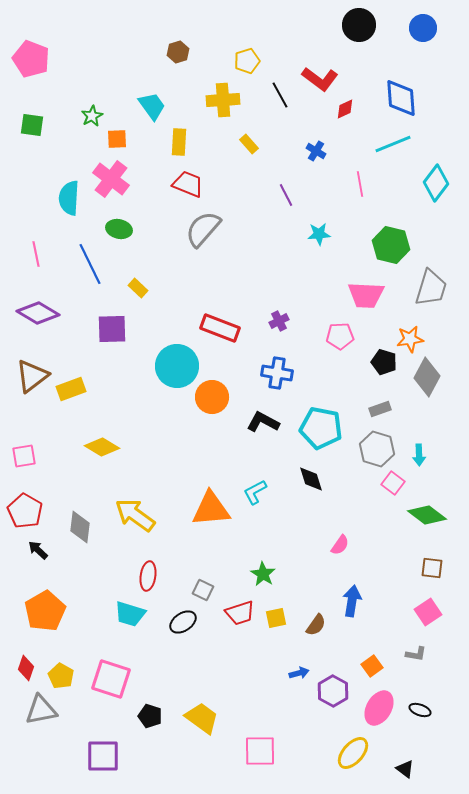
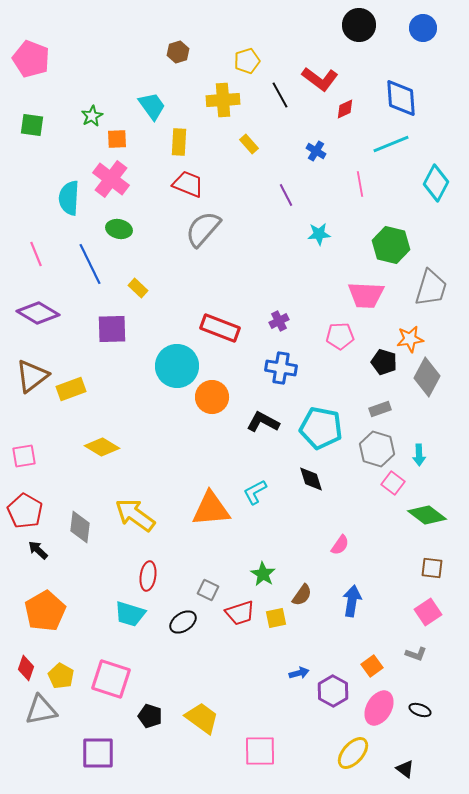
cyan line at (393, 144): moved 2 px left
cyan diamond at (436, 183): rotated 9 degrees counterclockwise
pink line at (36, 254): rotated 10 degrees counterclockwise
blue cross at (277, 373): moved 4 px right, 5 px up
gray square at (203, 590): moved 5 px right
brown semicircle at (316, 625): moved 14 px left, 30 px up
gray L-shape at (416, 654): rotated 10 degrees clockwise
purple square at (103, 756): moved 5 px left, 3 px up
